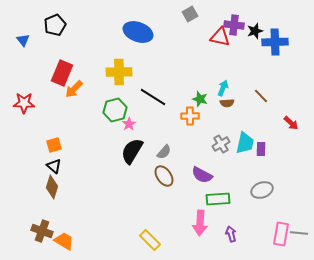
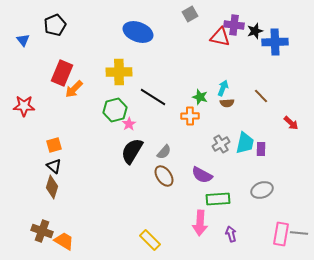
green star: moved 2 px up
red star: moved 3 px down
